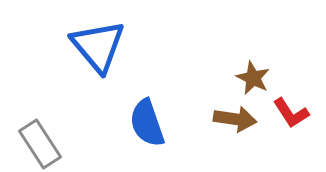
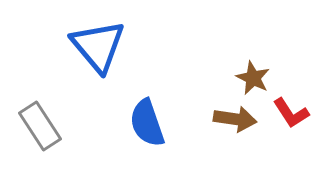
gray rectangle: moved 18 px up
